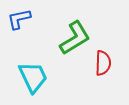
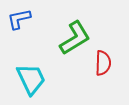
cyan trapezoid: moved 2 px left, 2 px down
